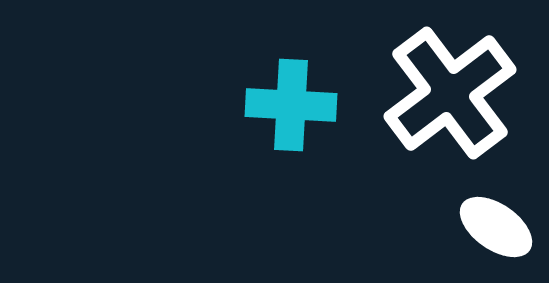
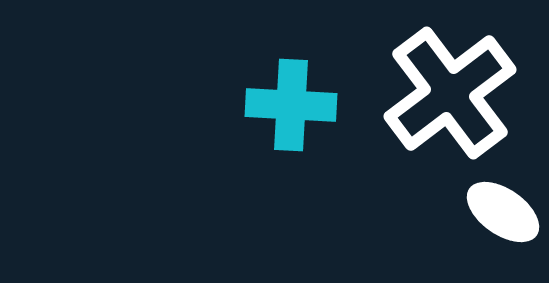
white ellipse: moved 7 px right, 15 px up
